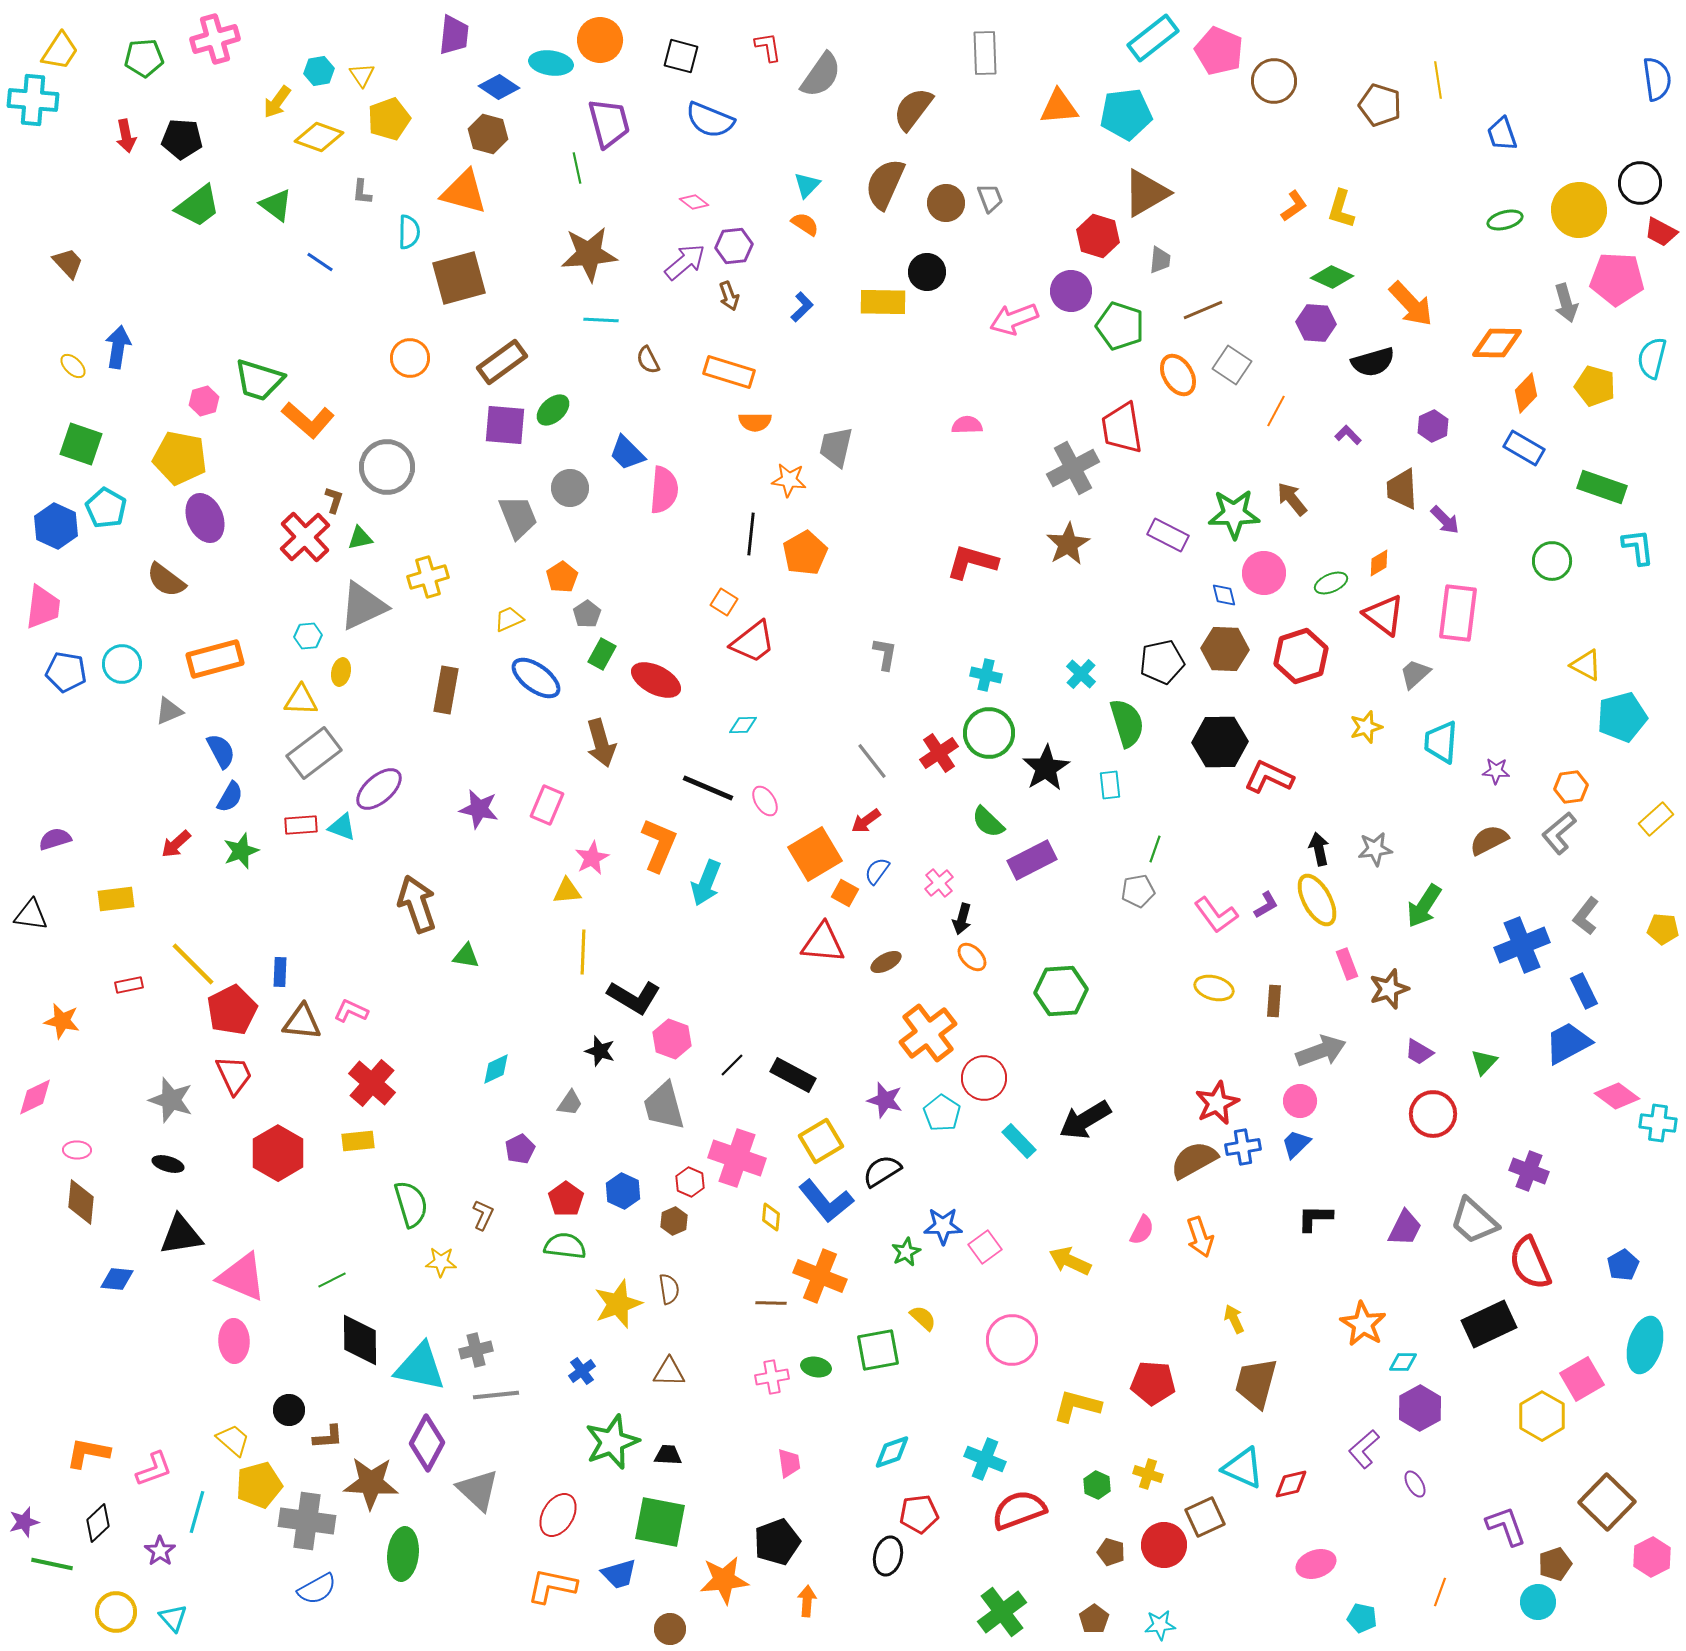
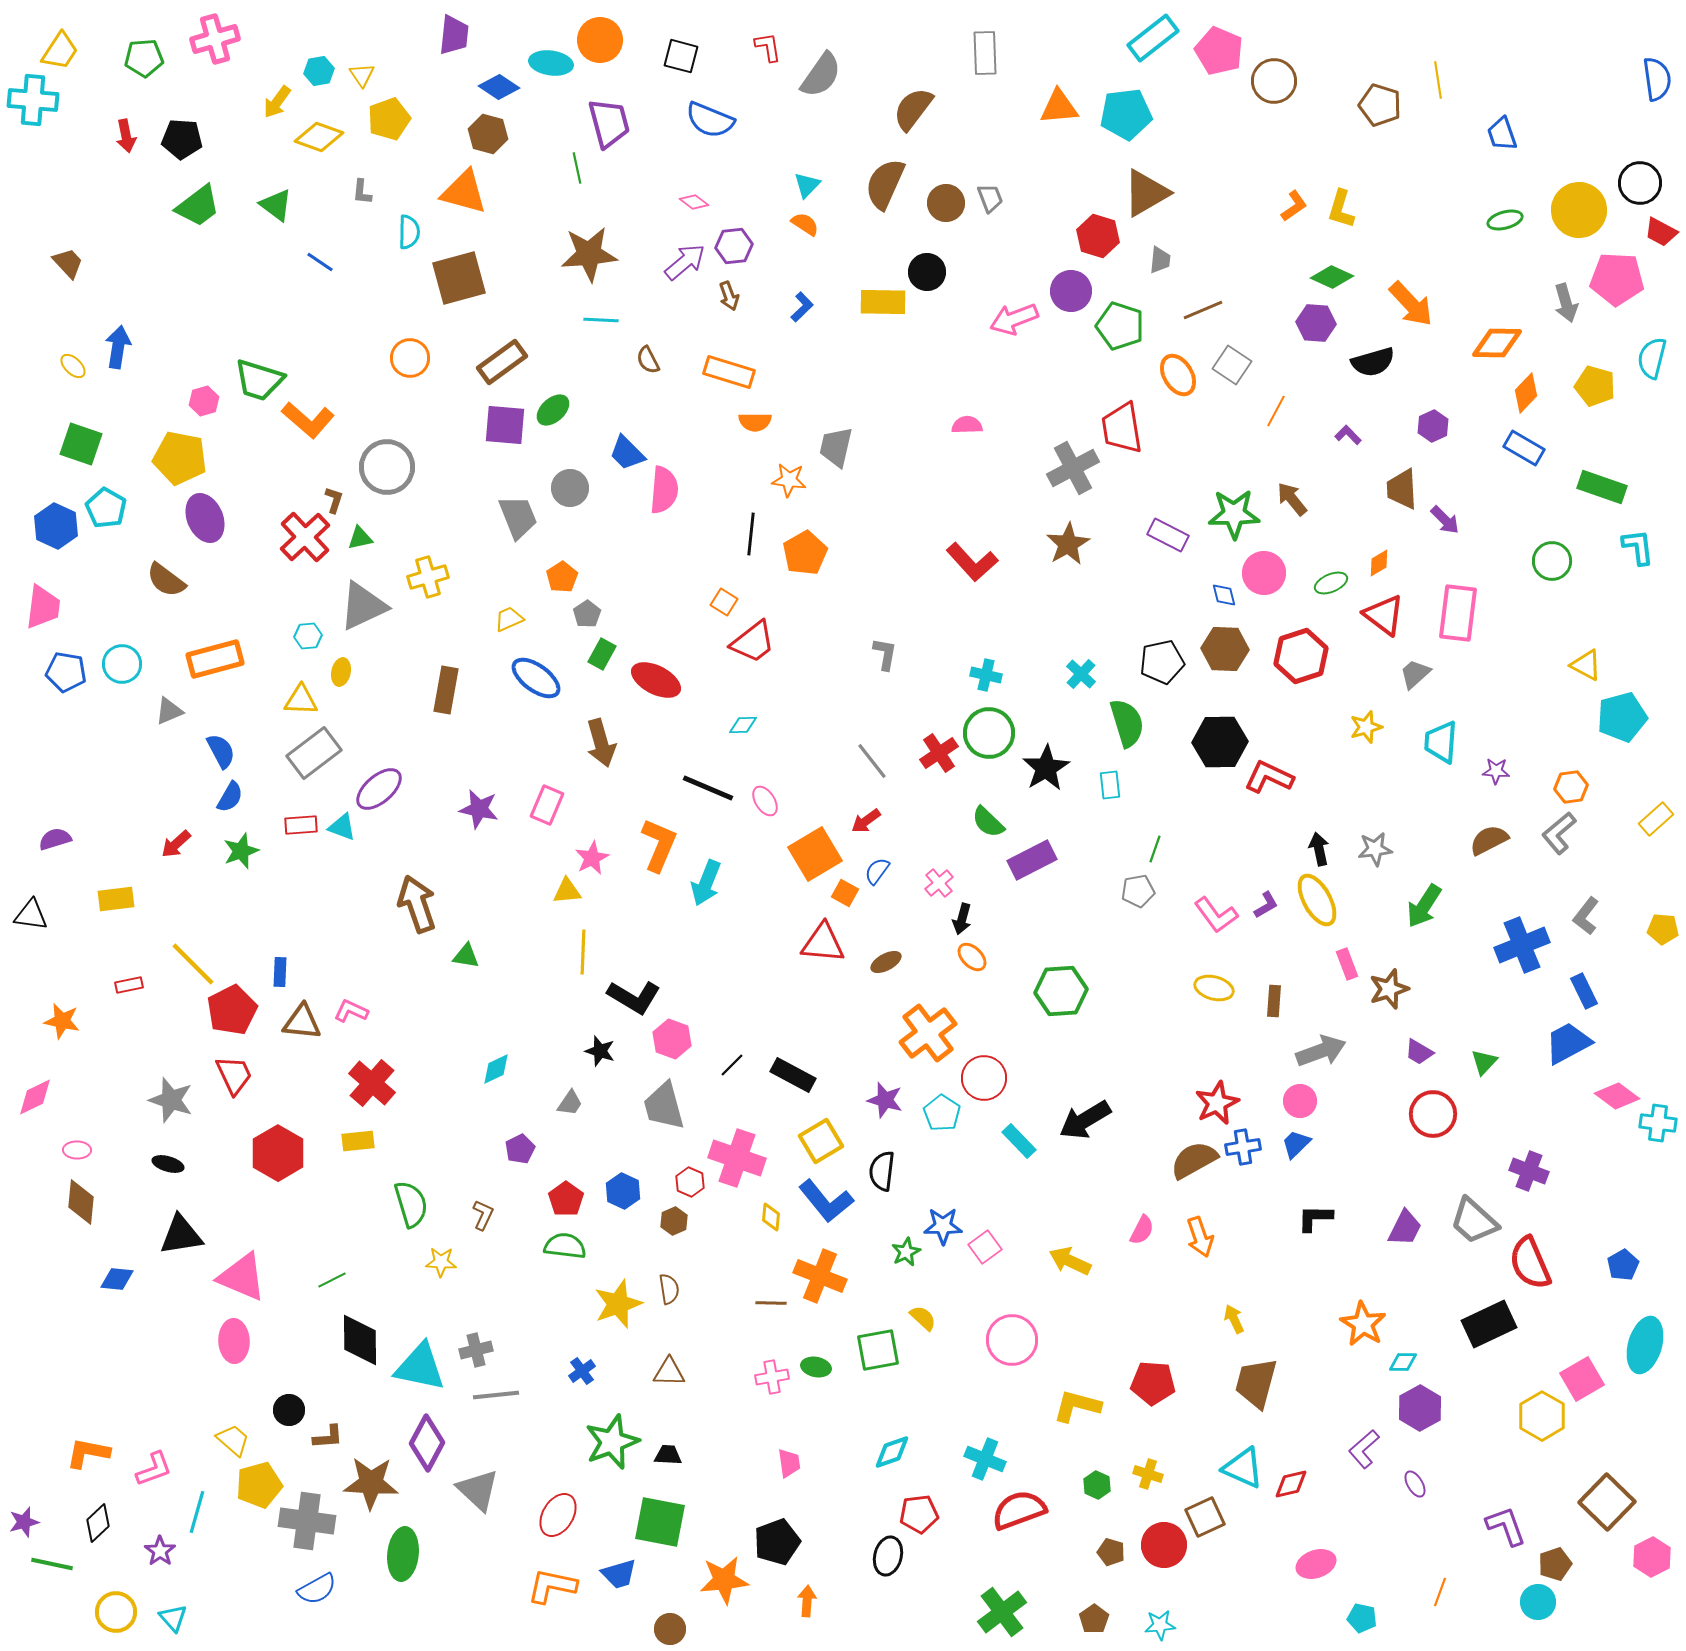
red L-shape at (972, 562): rotated 148 degrees counterclockwise
black semicircle at (882, 1171): rotated 51 degrees counterclockwise
